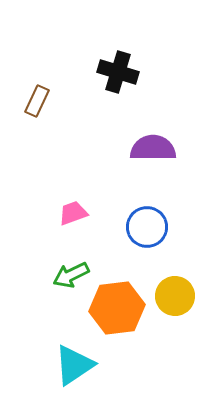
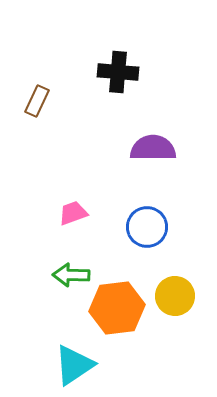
black cross: rotated 12 degrees counterclockwise
green arrow: rotated 27 degrees clockwise
